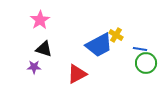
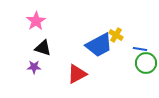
pink star: moved 4 px left, 1 px down
black triangle: moved 1 px left, 1 px up
